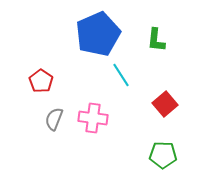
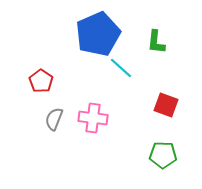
green L-shape: moved 2 px down
cyan line: moved 7 px up; rotated 15 degrees counterclockwise
red square: moved 1 px right, 1 px down; rotated 30 degrees counterclockwise
